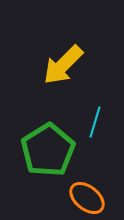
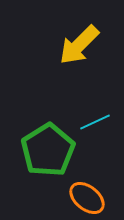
yellow arrow: moved 16 px right, 20 px up
cyan line: rotated 48 degrees clockwise
